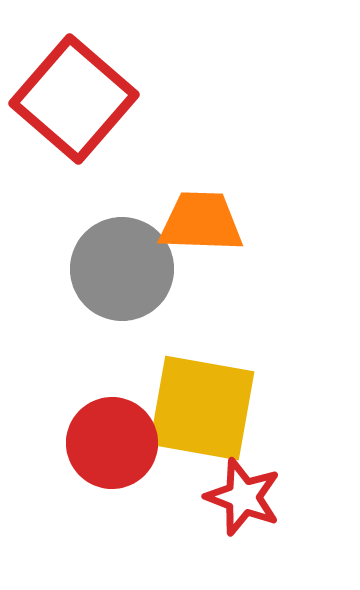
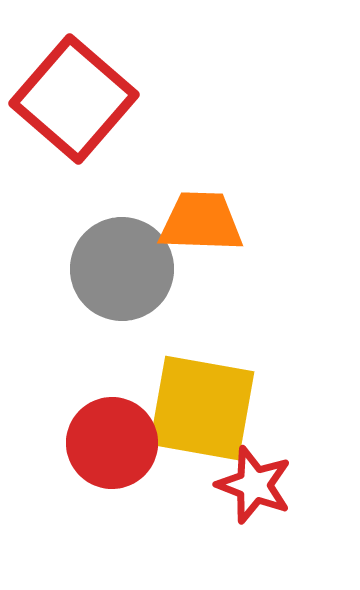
red star: moved 11 px right, 12 px up
